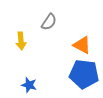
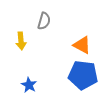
gray semicircle: moved 5 px left, 1 px up; rotated 18 degrees counterclockwise
blue pentagon: moved 1 px left, 1 px down
blue star: rotated 14 degrees clockwise
